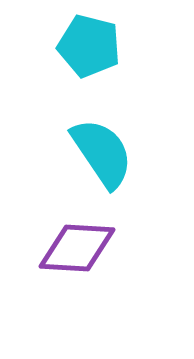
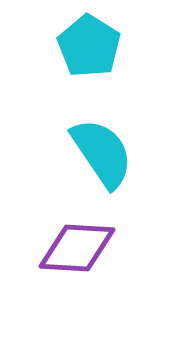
cyan pentagon: rotated 18 degrees clockwise
